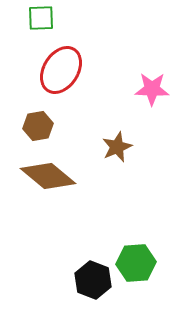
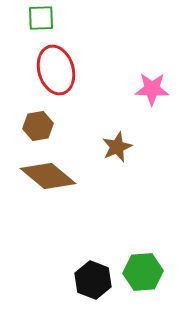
red ellipse: moved 5 px left; rotated 48 degrees counterclockwise
green hexagon: moved 7 px right, 9 px down
